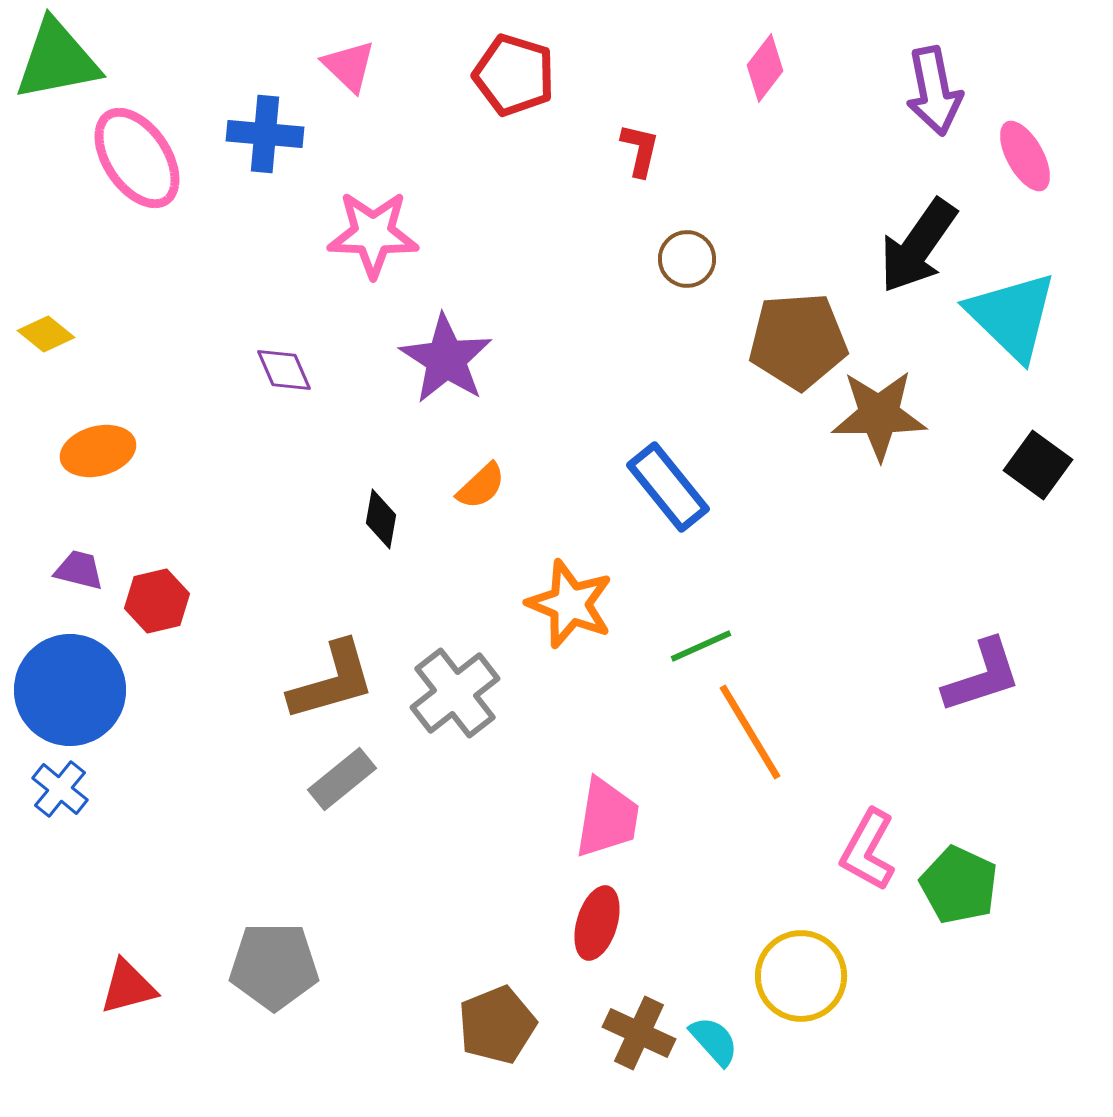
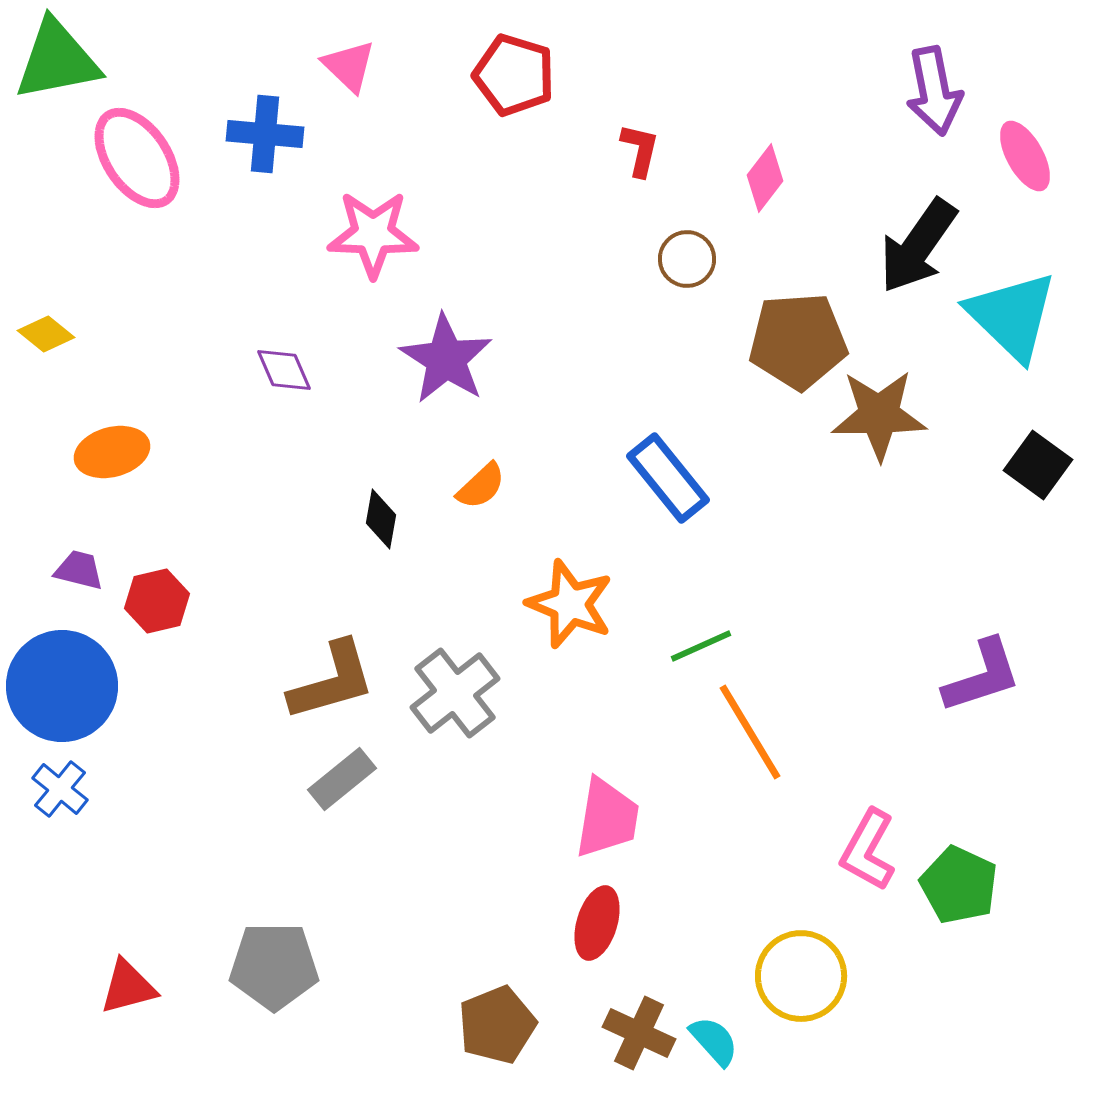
pink diamond at (765, 68): moved 110 px down
orange ellipse at (98, 451): moved 14 px right, 1 px down
blue rectangle at (668, 487): moved 9 px up
blue circle at (70, 690): moved 8 px left, 4 px up
